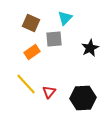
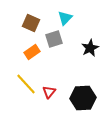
gray square: rotated 12 degrees counterclockwise
